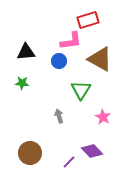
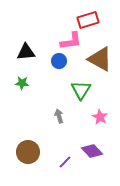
pink star: moved 3 px left
brown circle: moved 2 px left, 1 px up
purple line: moved 4 px left
